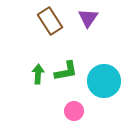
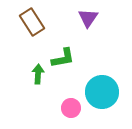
brown rectangle: moved 18 px left, 1 px down
green L-shape: moved 3 px left, 13 px up
cyan circle: moved 2 px left, 11 px down
pink circle: moved 3 px left, 3 px up
